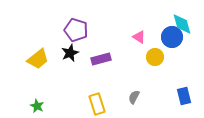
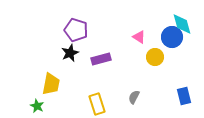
yellow trapezoid: moved 13 px right, 25 px down; rotated 40 degrees counterclockwise
